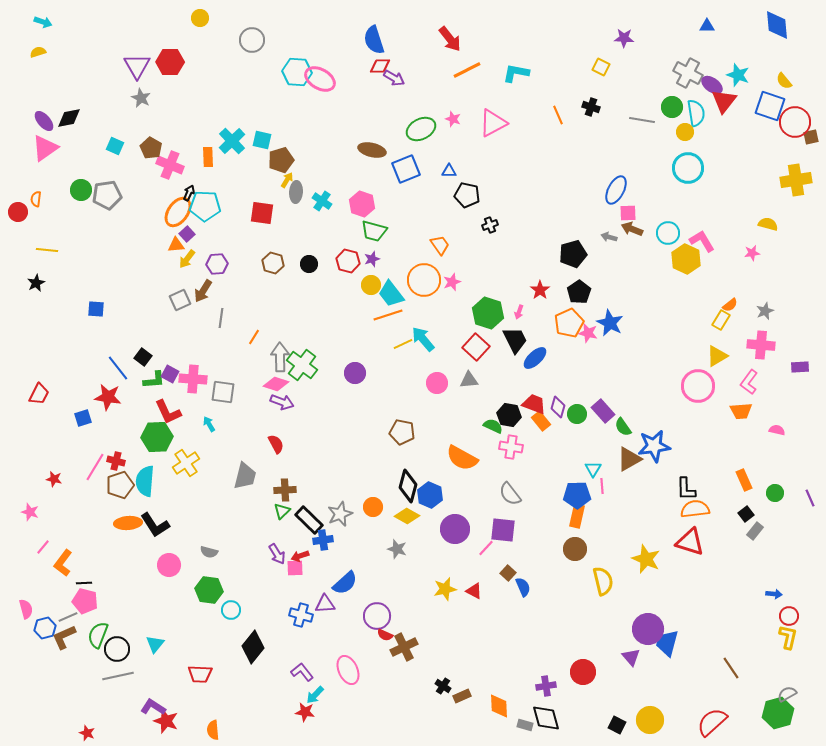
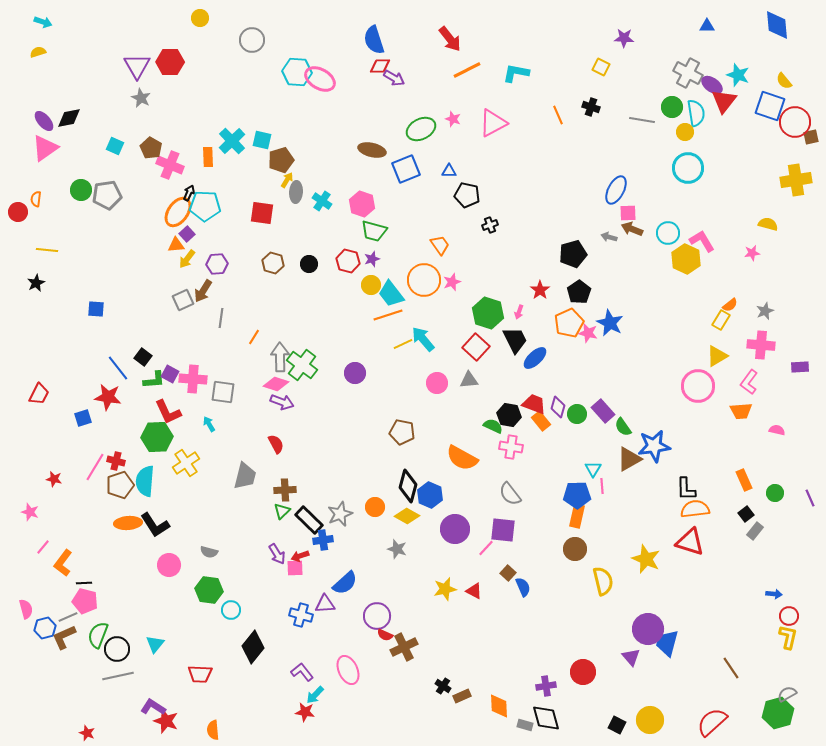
gray square at (180, 300): moved 3 px right
orange circle at (373, 507): moved 2 px right
